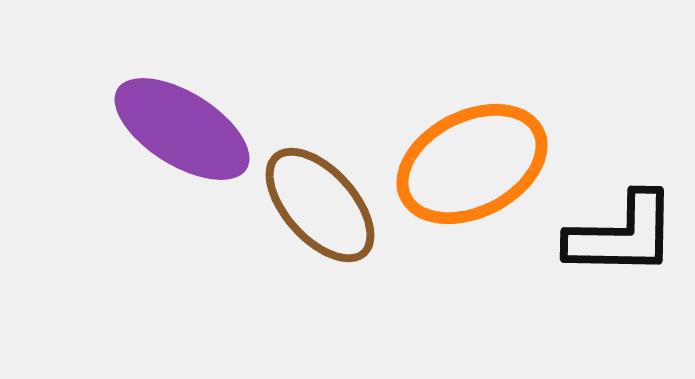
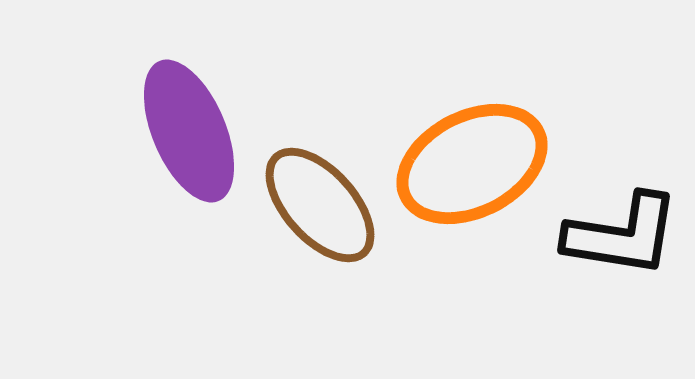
purple ellipse: moved 7 px right, 2 px down; rotated 35 degrees clockwise
black L-shape: rotated 8 degrees clockwise
